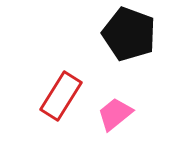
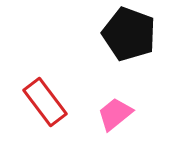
red rectangle: moved 16 px left, 6 px down; rotated 69 degrees counterclockwise
